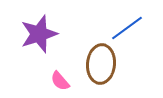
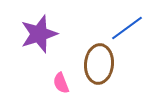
brown ellipse: moved 2 px left
pink semicircle: moved 1 px right, 2 px down; rotated 20 degrees clockwise
